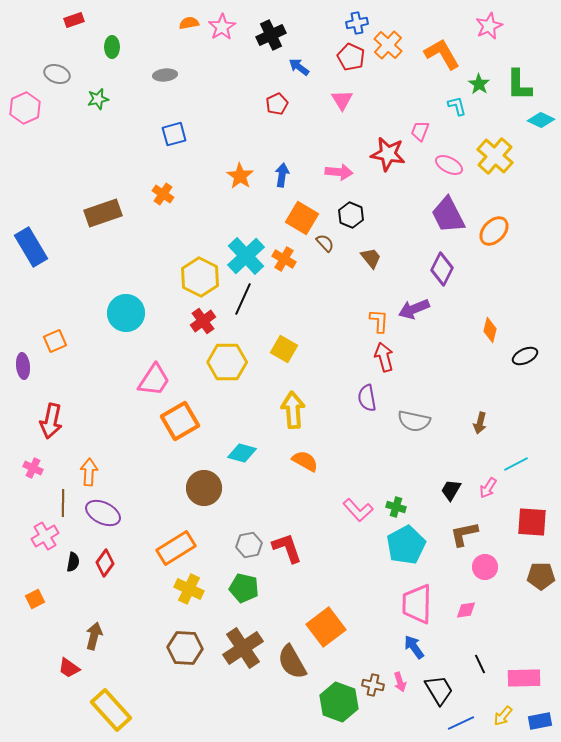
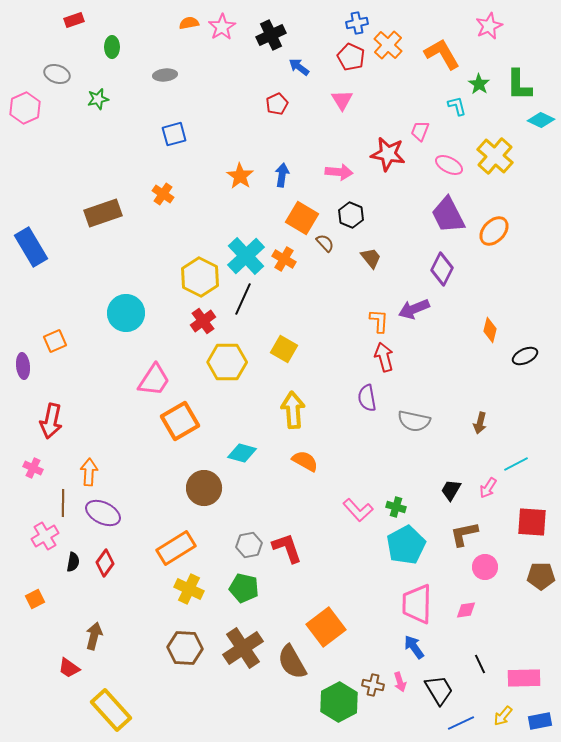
green hexagon at (339, 702): rotated 12 degrees clockwise
